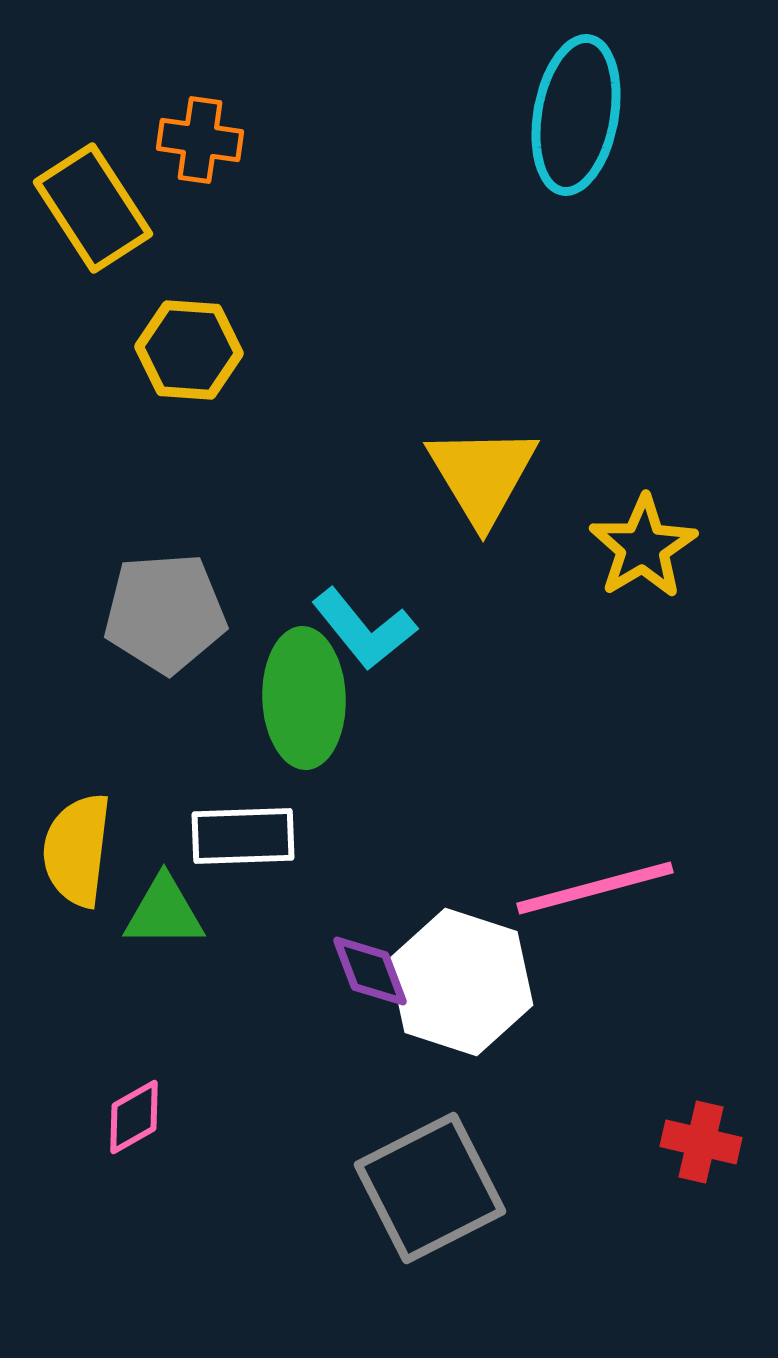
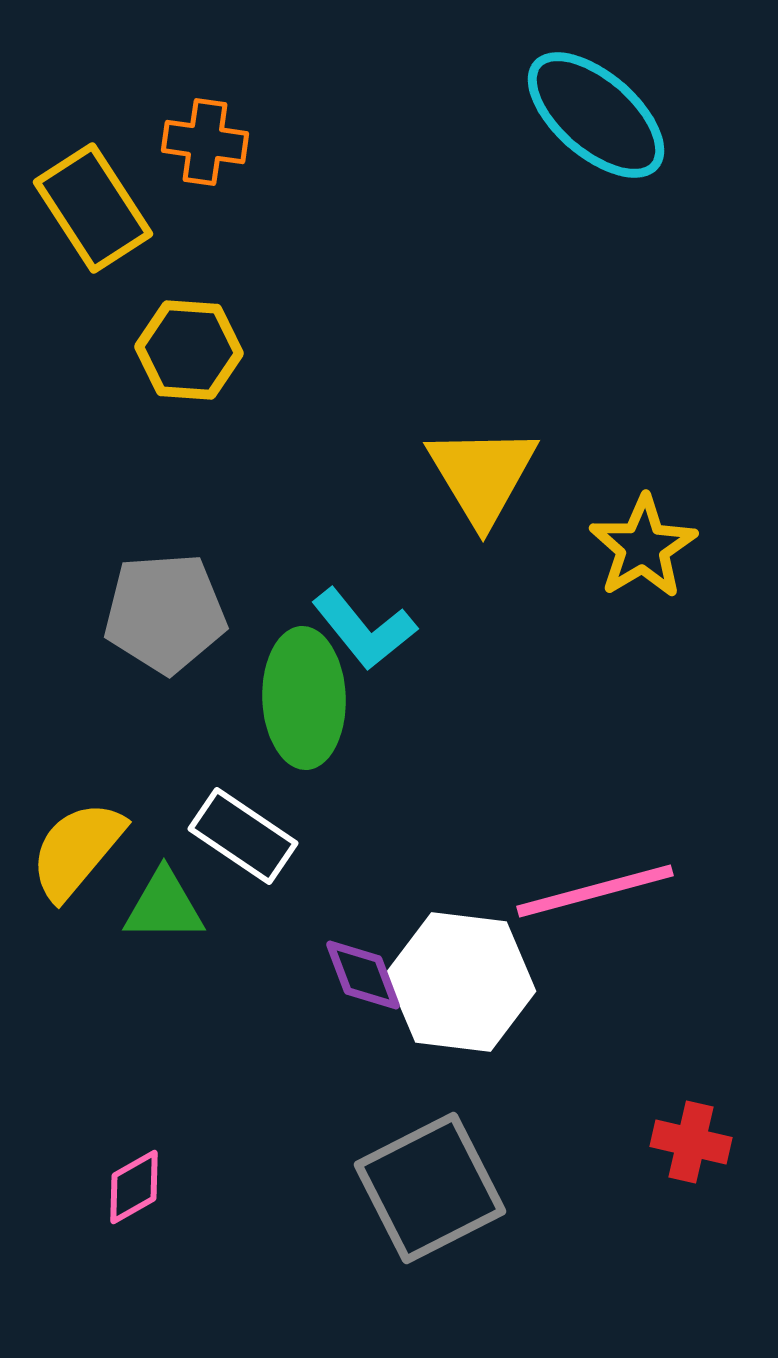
cyan ellipse: moved 20 px right; rotated 59 degrees counterclockwise
orange cross: moved 5 px right, 2 px down
white rectangle: rotated 36 degrees clockwise
yellow semicircle: rotated 33 degrees clockwise
pink line: moved 3 px down
green triangle: moved 6 px up
purple diamond: moved 7 px left, 4 px down
white hexagon: rotated 11 degrees counterclockwise
pink diamond: moved 70 px down
red cross: moved 10 px left
